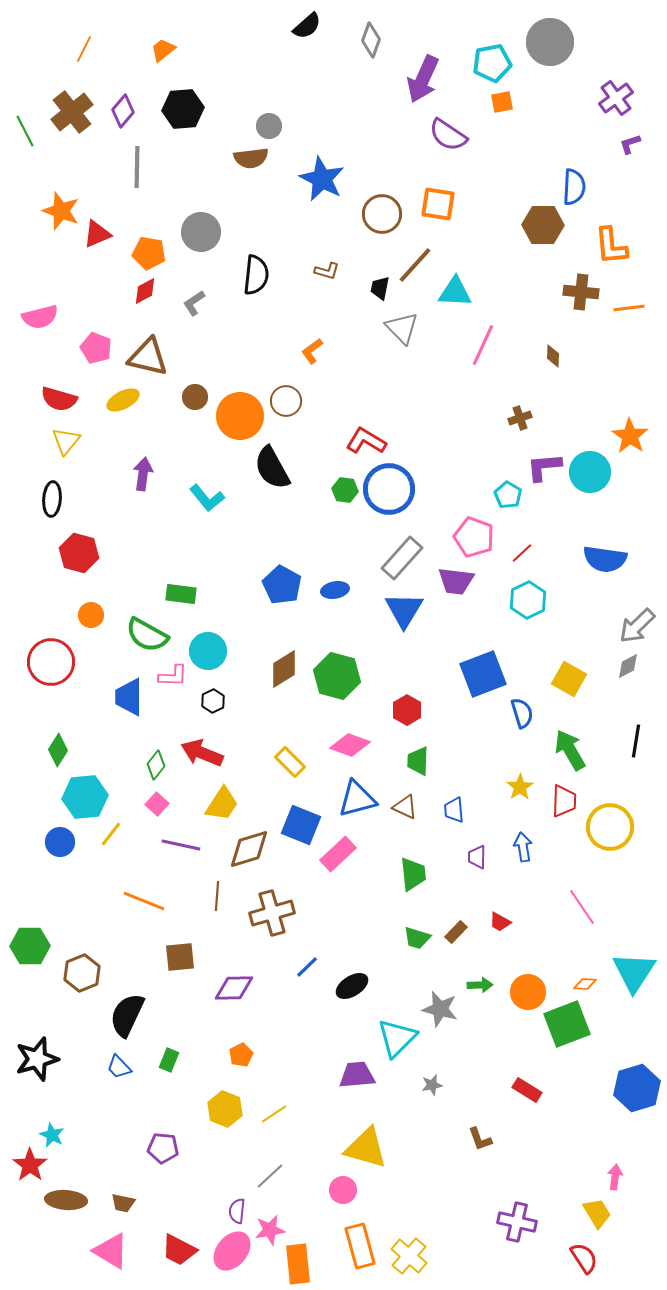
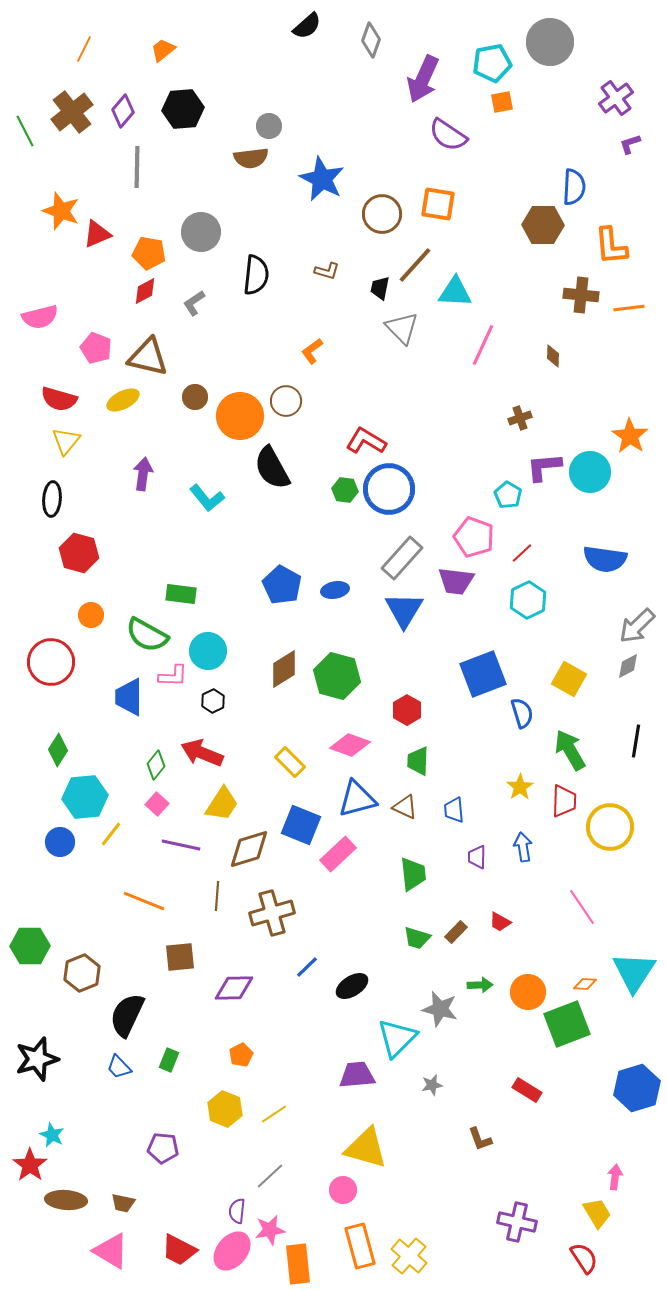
brown cross at (581, 292): moved 3 px down
